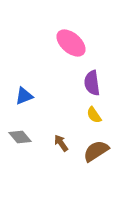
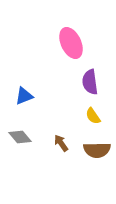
pink ellipse: rotated 24 degrees clockwise
purple semicircle: moved 2 px left, 1 px up
yellow semicircle: moved 1 px left, 1 px down
brown semicircle: moved 1 px right, 1 px up; rotated 148 degrees counterclockwise
